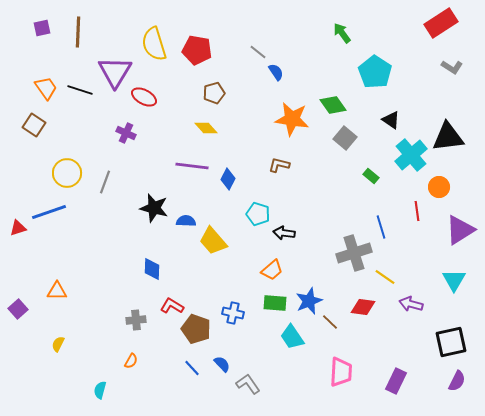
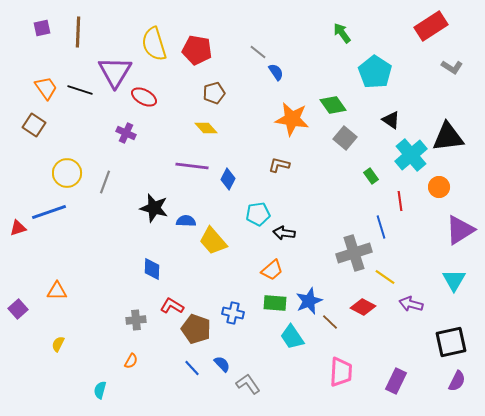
red rectangle at (441, 23): moved 10 px left, 3 px down
green rectangle at (371, 176): rotated 14 degrees clockwise
red line at (417, 211): moved 17 px left, 10 px up
cyan pentagon at (258, 214): rotated 25 degrees counterclockwise
red diamond at (363, 307): rotated 20 degrees clockwise
